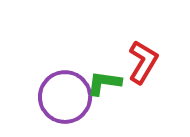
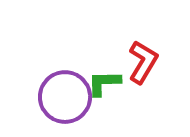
green L-shape: rotated 9 degrees counterclockwise
